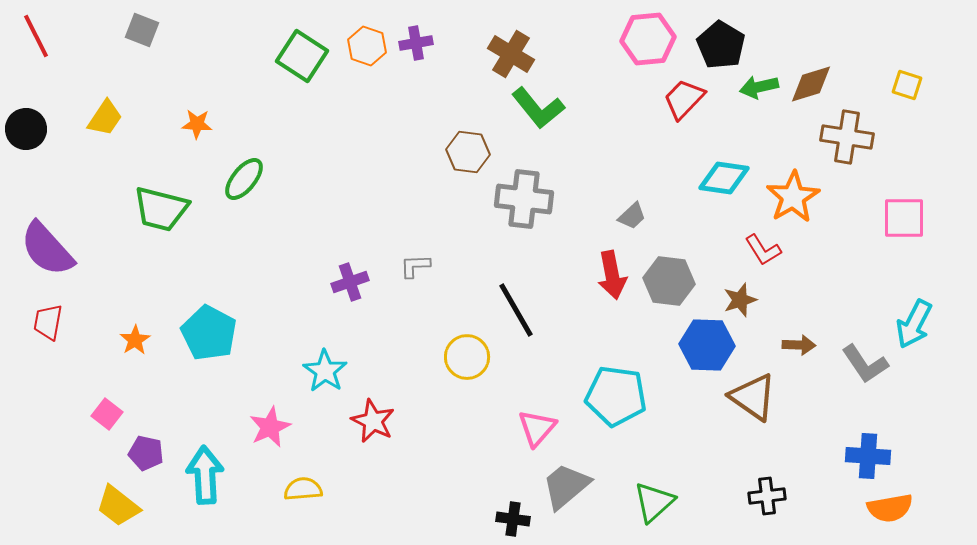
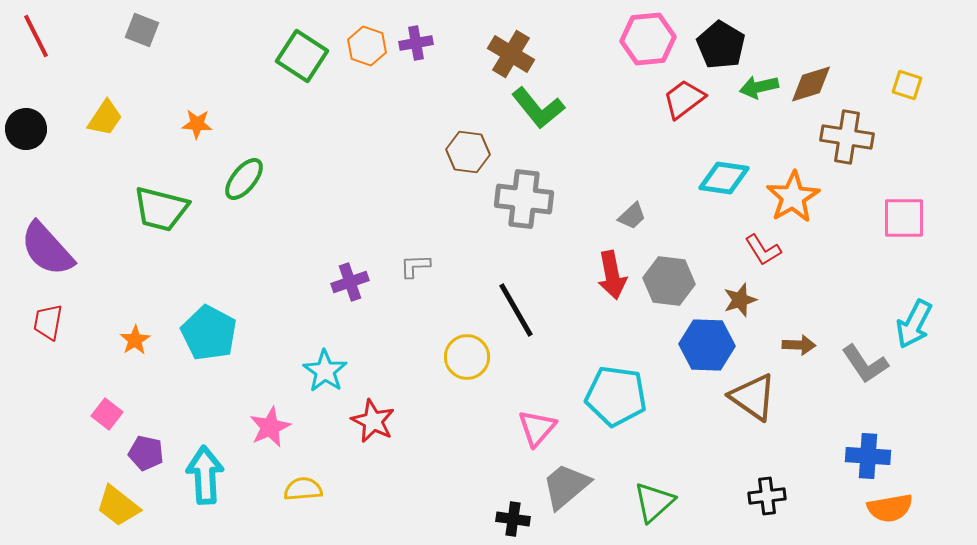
red trapezoid at (684, 99): rotated 9 degrees clockwise
